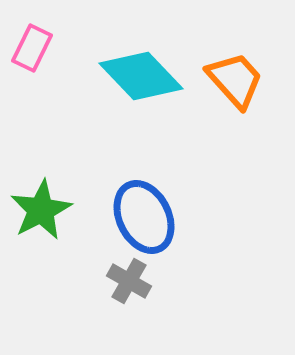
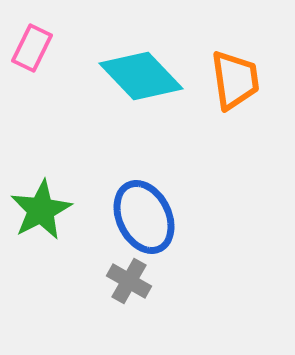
orange trapezoid: rotated 34 degrees clockwise
